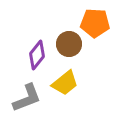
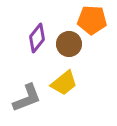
orange pentagon: moved 3 px left, 3 px up
purple diamond: moved 17 px up
yellow trapezoid: moved 1 px left
